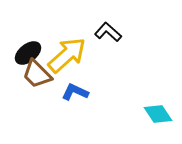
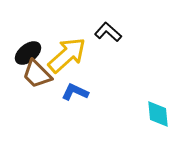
cyan diamond: rotated 28 degrees clockwise
